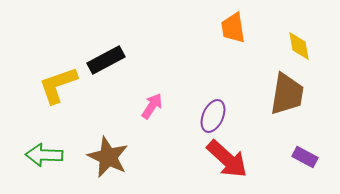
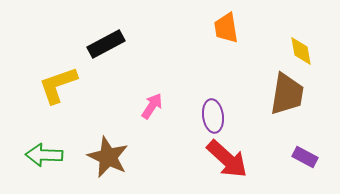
orange trapezoid: moved 7 px left
yellow diamond: moved 2 px right, 5 px down
black rectangle: moved 16 px up
purple ellipse: rotated 32 degrees counterclockwise
